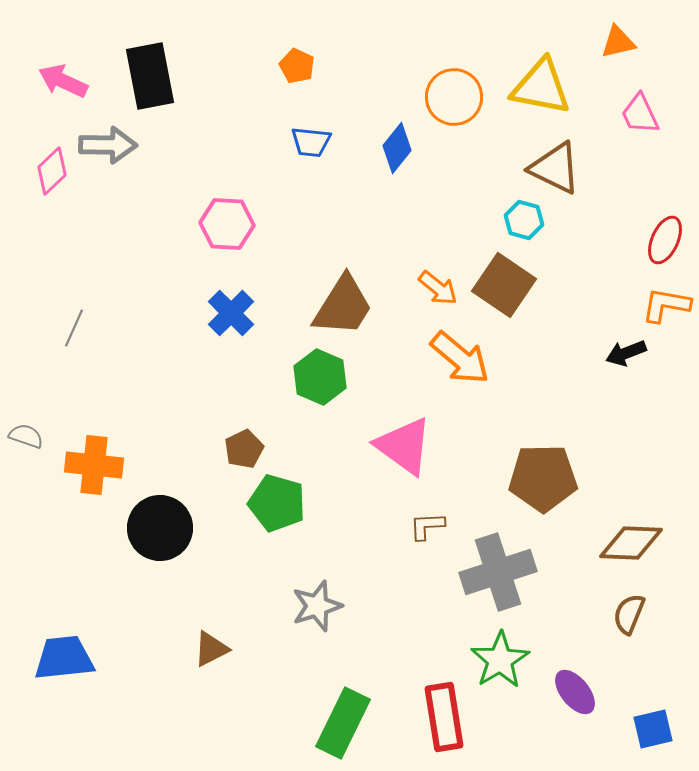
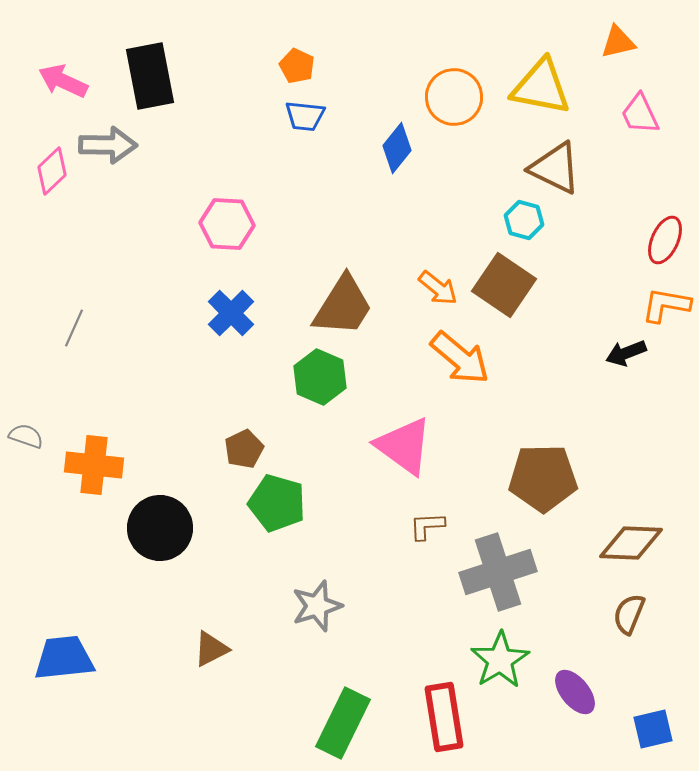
blue trapezoid at (311, 142): moved 6 px left, 26 px up
